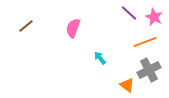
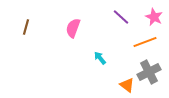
purple line: moved 8 px left, 4 px down
brown line: moved 1 px down; rotated 35 degrees counterclockwise
gray cross: moved 2 px down
